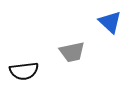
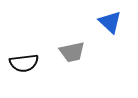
black semicircle: moved 8 px up
